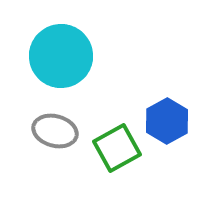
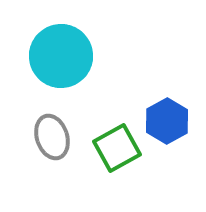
gray ellipse: moved 3 px left, 6 px down; rotated 57 degrees clockwise
